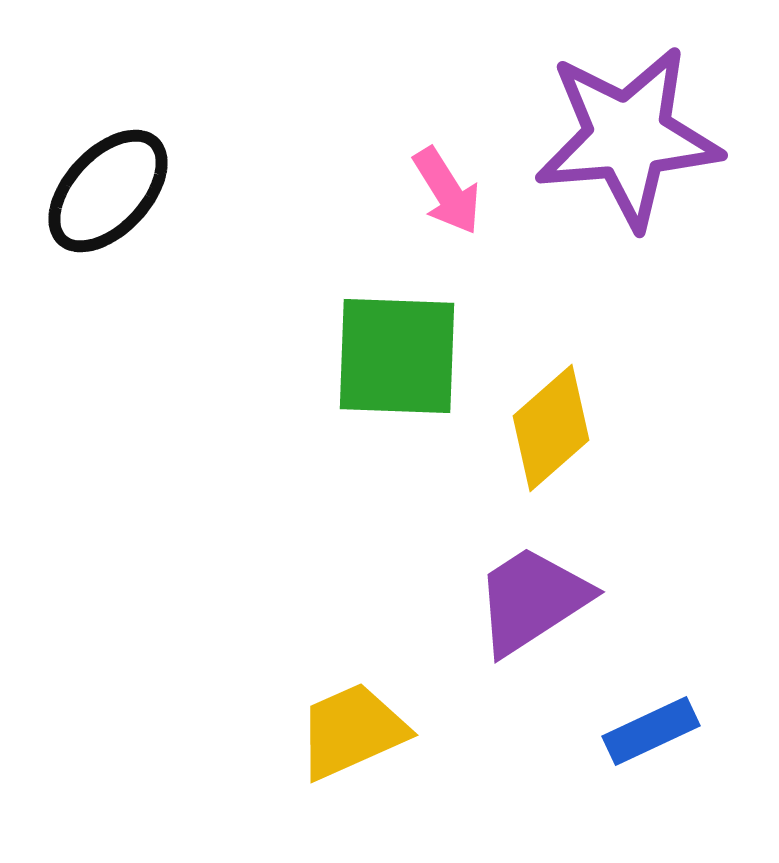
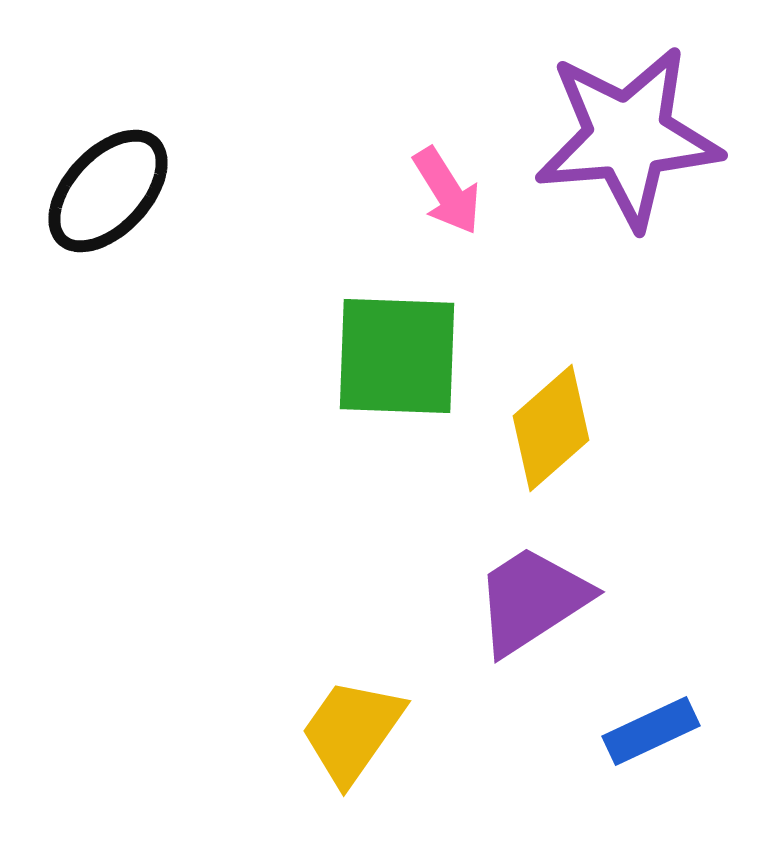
yellow trapezoid: rotated 31 degrees counterclockwise
